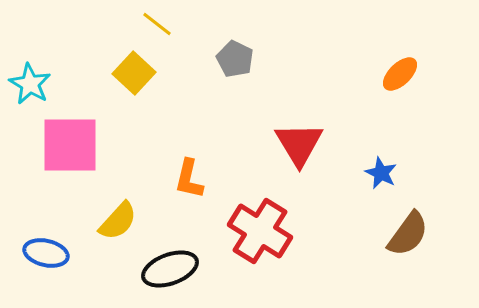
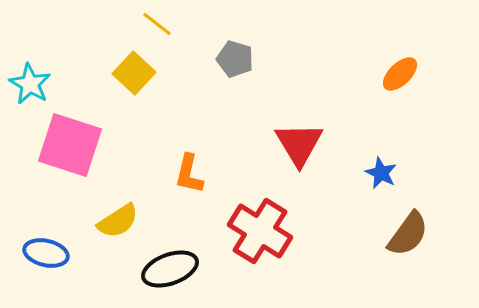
gray pentagon: rotated 9 degrees counterclockwise
pink square: rotated 18 degrees clockwise
orange L-shape: moved 5 px up
yellow semicircle: rotated 15 degrees clockwise
